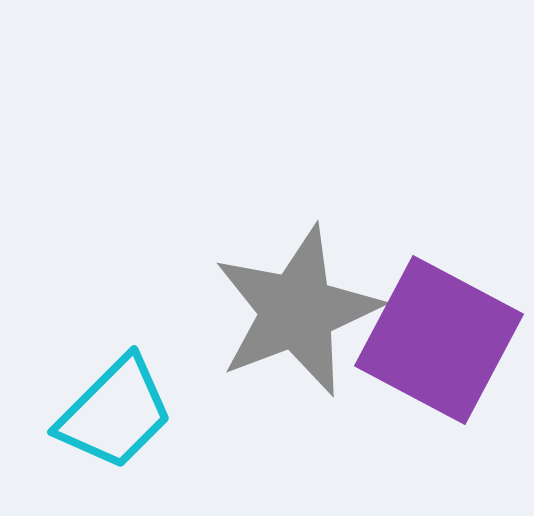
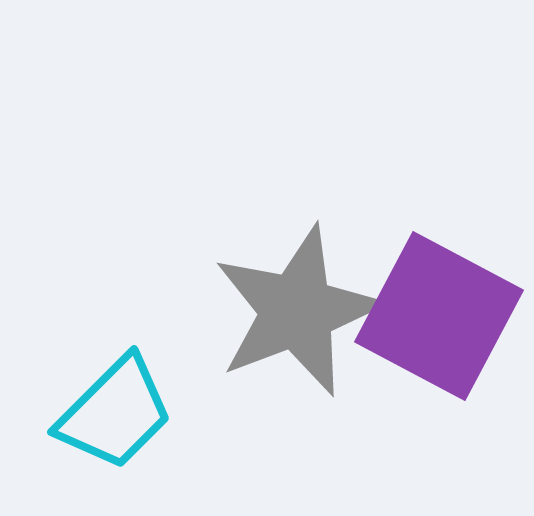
purple square: moved 24 px up
